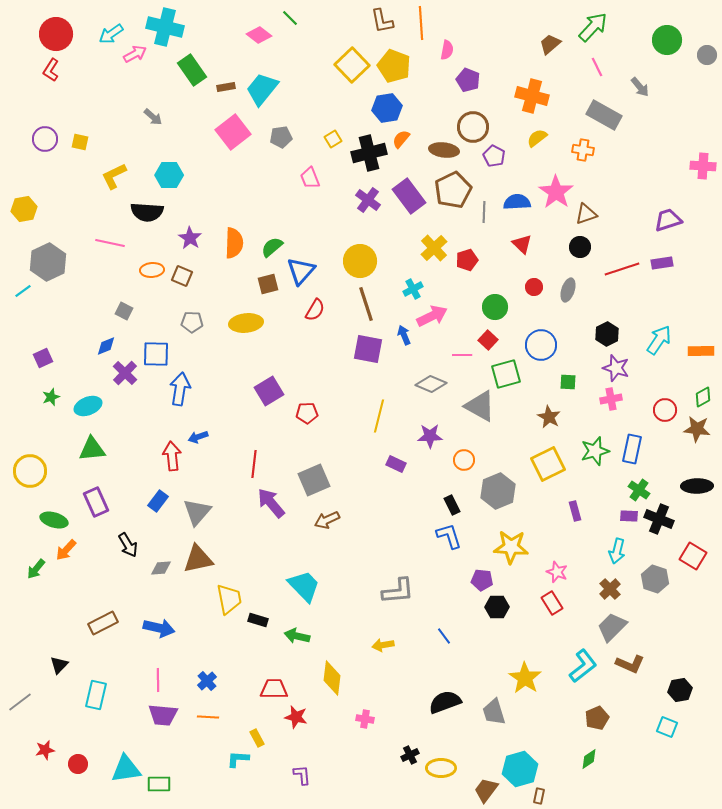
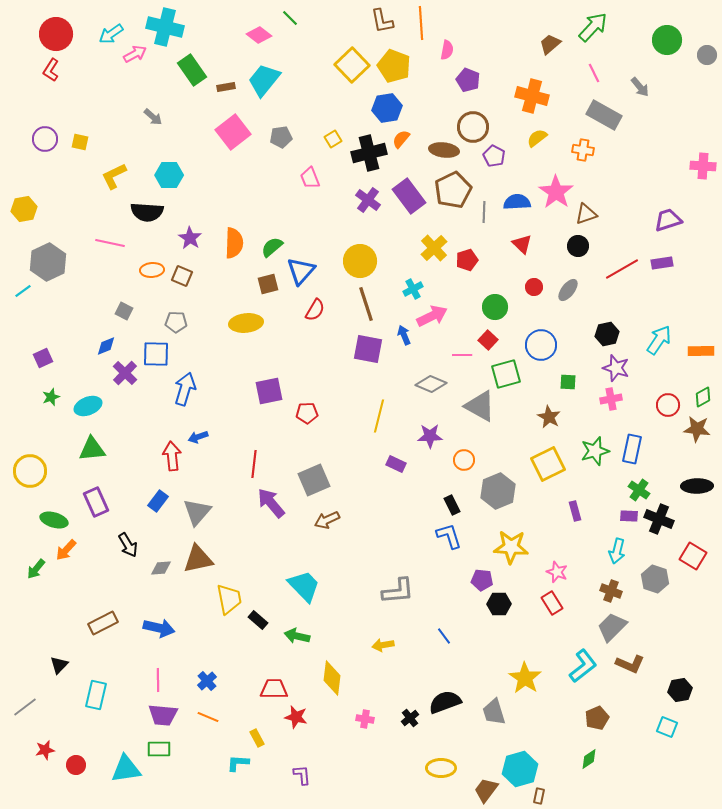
pink line at (597, 67): moved 3 px left, 6 px down
cyan trapezoid at (262, 89): moved 2 px right, 9 px up
black circle at (580, 247): moved 2 px left, 1 px up
red line at (622, 269): rotated 12 degrees counterclockwise
gray ellipse at (568, 290): rotated 20 degrees clockwise
gray pentagon at (192, 322): moved 16 px left
black hexagon at (607, 334): rotated 15 degrees clockwise
blue arrow at (180, 389): moved 5 px right; rotated 8 degrees clockwise
purple square at (269, 391): rotated 20 degrees clockwise
red circle at (665, 410): moved 3 px right, 5 px up
brown cross at (610, 589): moved 1 px right, 2 px down; rotated 25 degrees counterclockwise
black hexagon at (497, 607): moved 2 px right, 3 px up
black rectangle at (258, 620): rotated 24 degrees clockwise
gray line at (20, 702): moved 5 px right, 5 px down
orange line at (208, 717): rotated 20 degrees clockwise
black cross at (410, 755): moved 37 px up; rotated 12 degrees counterclockwise
cyan L-shape at (238, 759): moved 4 px down
red circle at (78, 764): moved 2 px left, 1 px down
green rectangle at (159, 784): moved 35 px up
